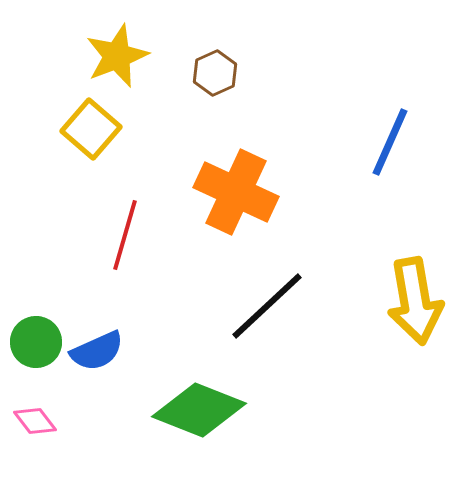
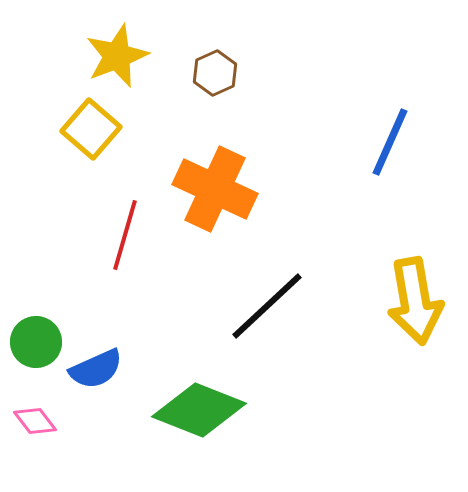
orange cross: moved 21 px left, 3 px up
blue semicircle: moved 1 px left, 18 px down
